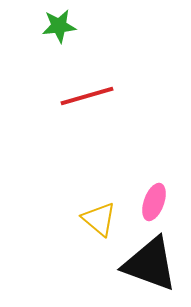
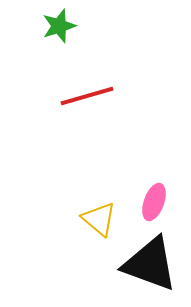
green star: rotated 12 degrees counterclockwise
